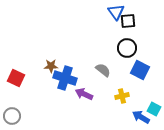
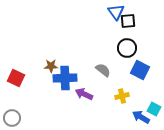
blue cross: rotated 20 degrees counterclockwise
gray circle: moved 2 px down
